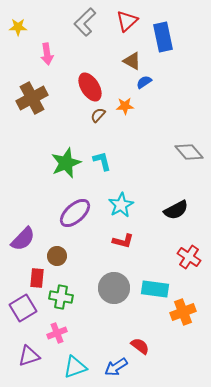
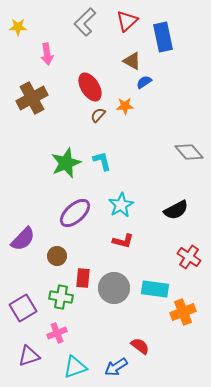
red rectangle: moved 46 px right
